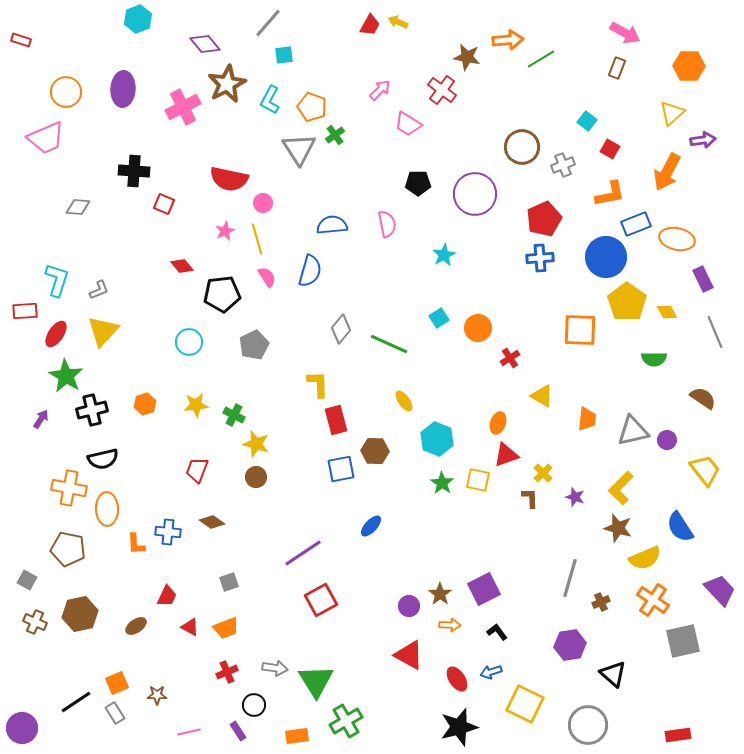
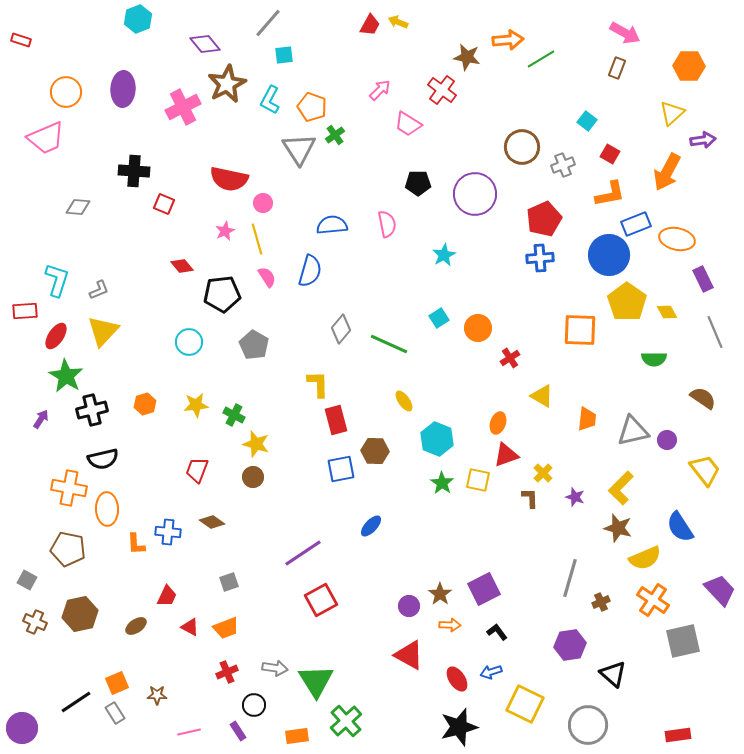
red square at (610, 149): moved 5 px down
blue circle at (606, 257): moved 3 px right, 2 px up
red ellipse at (56, 334): moved 2 px down
gray pentagon at (254, 345): rotated 16 degrees counterclockwise
brown circle at (256, 477): moved 3 px left
green cross at (346, 721): rotated 12 degrees counterclockwise
